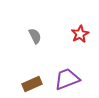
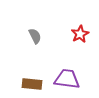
purple trapezoid: rotated 28 degrees clockwise
brown rectangle: rotated 30 degrees clockwise
